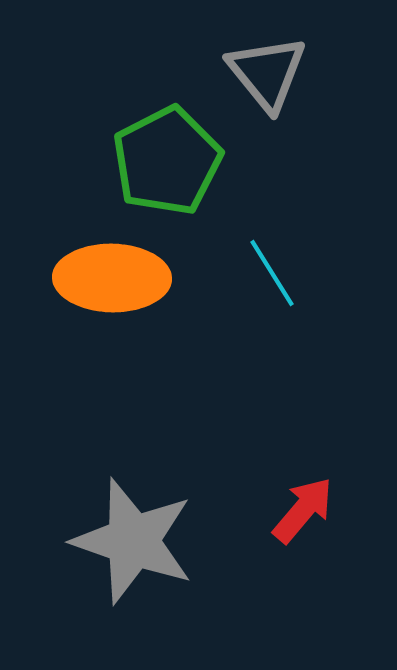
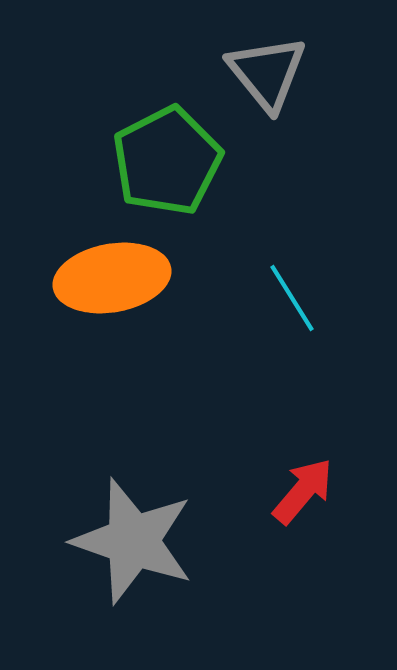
cyan line: moved 20 px right, 25 px down
orange ellipse: rotated 11 degrees counterclockwise
red arrow: moved 19 px up
